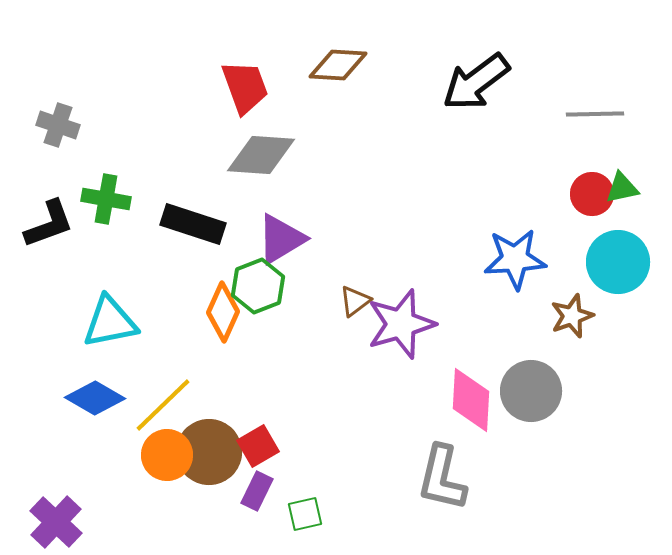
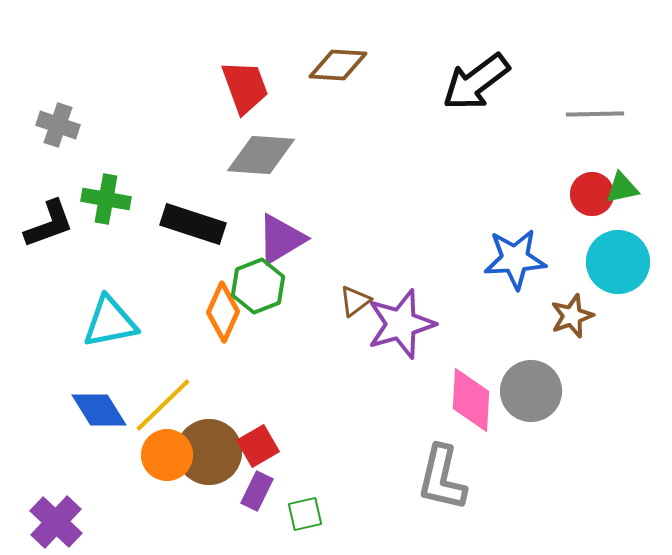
blue diamond: moved 4 px right, 12 px down; rotated 28 degrees clockwise
